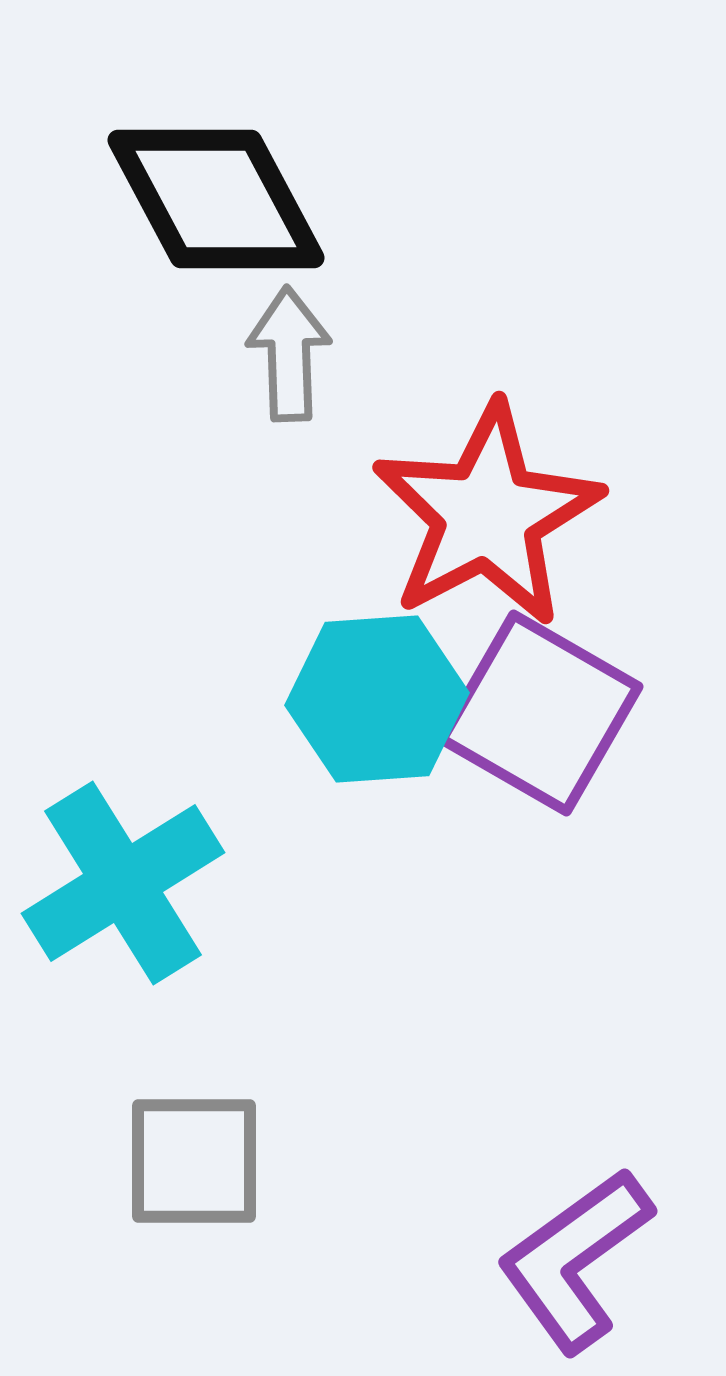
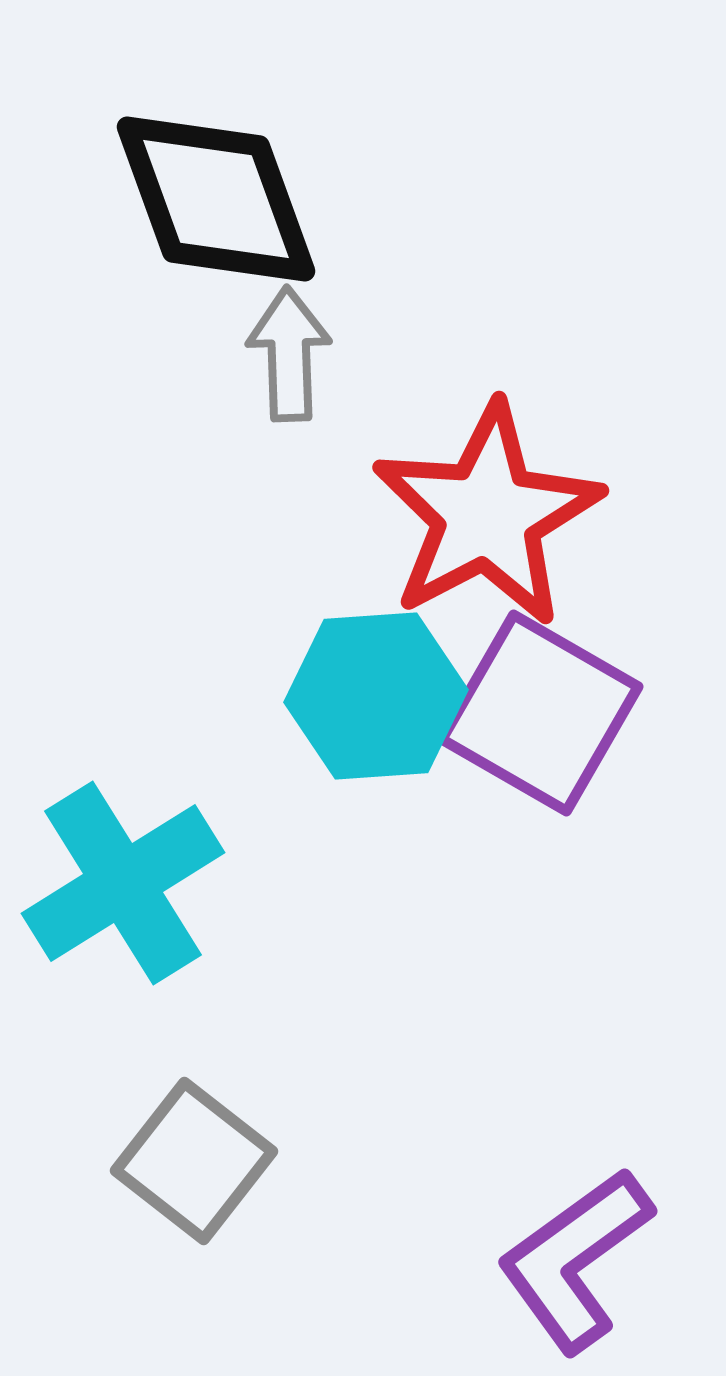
black diamond: rotated 8 degrees clockwise
cyan hexagon: moved 1 px left, 3 px up
gray square: rotated 38 degrees clockwise
